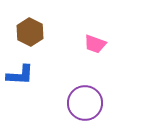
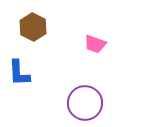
brown hexagon: moved 3 px right, 5 px up
blue L-shape: moved 1 px left, 2 px up; rotated 84 degrees clockwise
